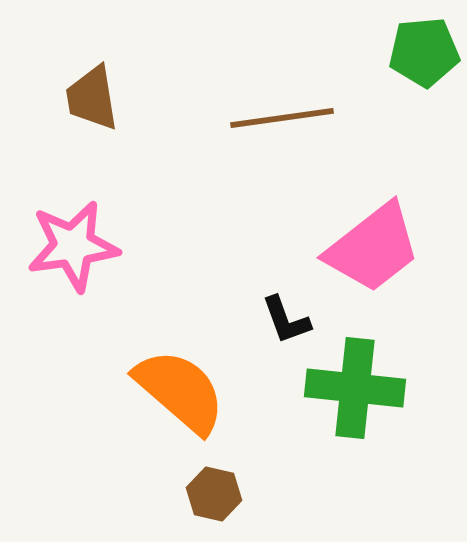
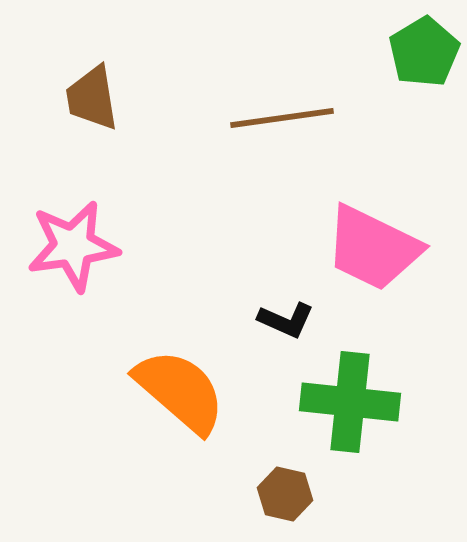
green pentagon: rotated 26 degrees counterclockwise
pink trapezoid: rotated 64 degrees clockwise
black L-shape: rotated 46 degrees counterclockwise
green cross: moved 5 px left, 14 px down
brown hexagon: moved 71 px right
